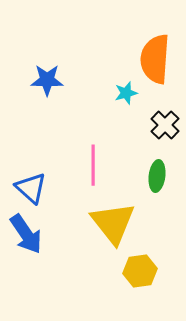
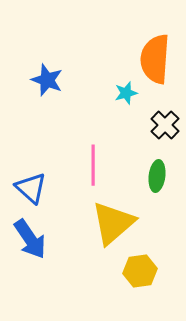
blue star: rotated 20 degrees clockwise
yellow triangle: rotated 27 degrees clockwise
blue arrow: moved 4 px right, 5 px down
